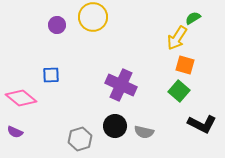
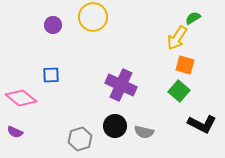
purple circle: moved 4 px left
